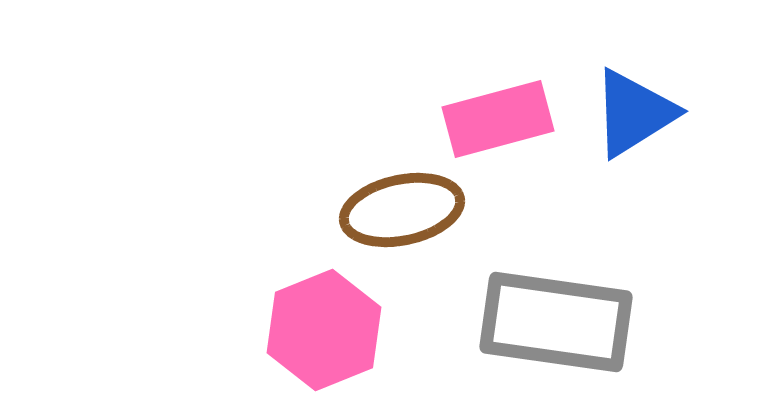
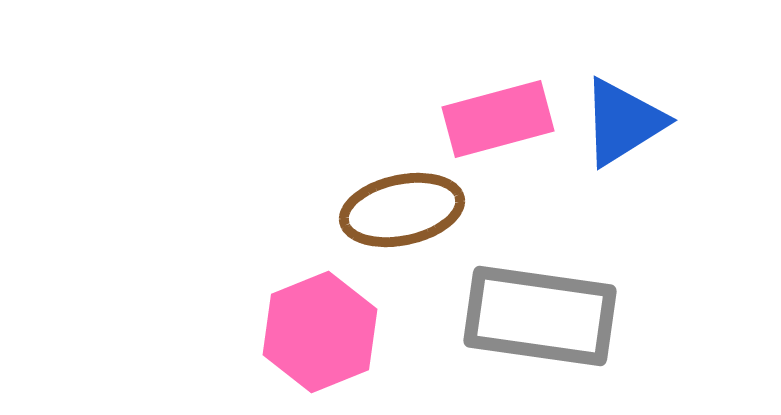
blue triangle: moved 11 px left, 9 px down
gray rectangle: moved 16 px left, 6 px up
pink hexagon: moved 4 px left, 2 px down
